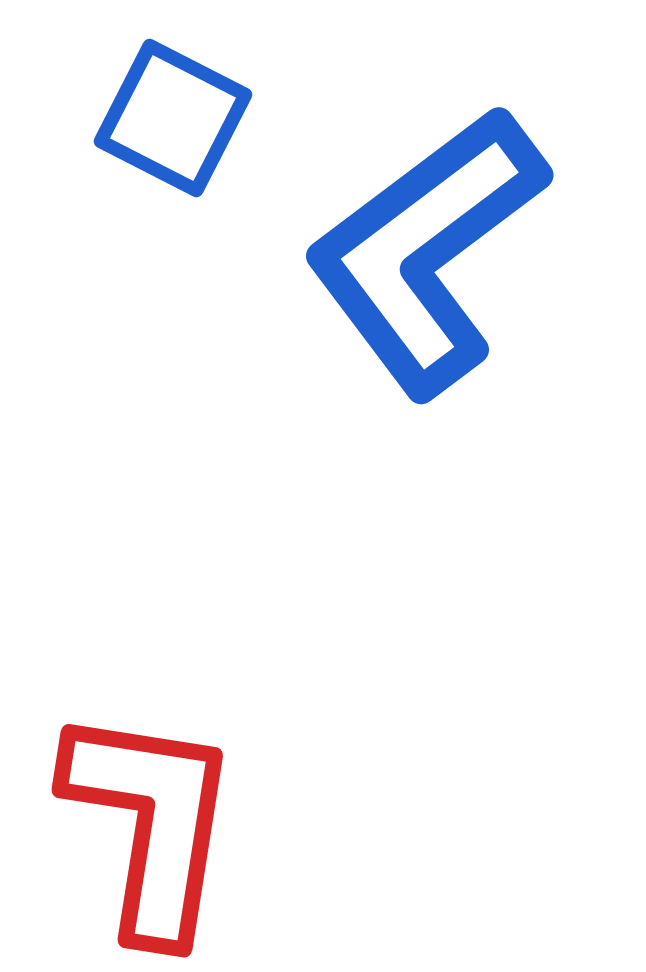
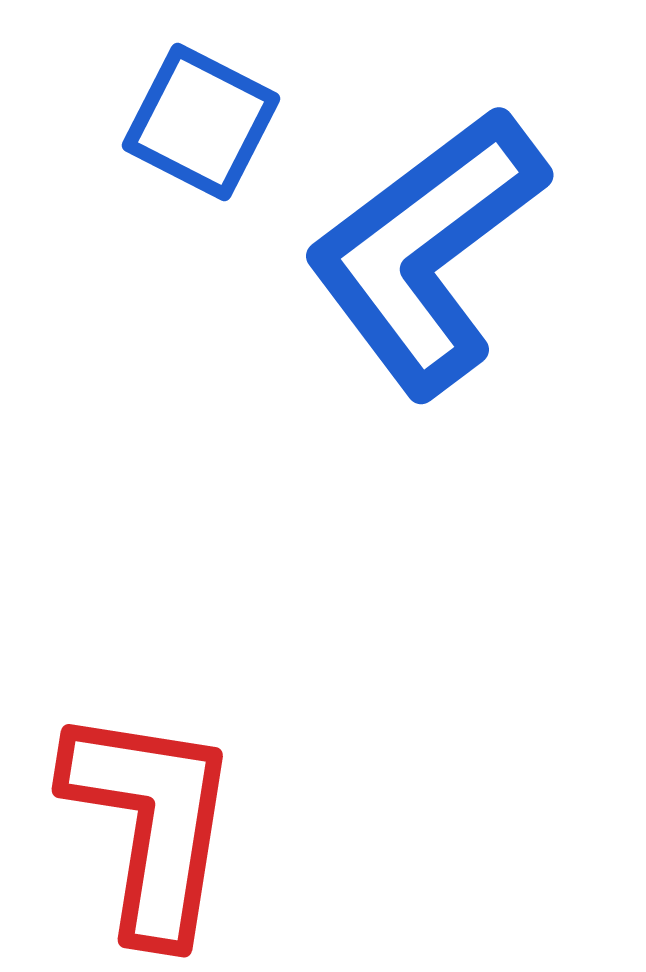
blue square: moved 28 px right, 4 px down
